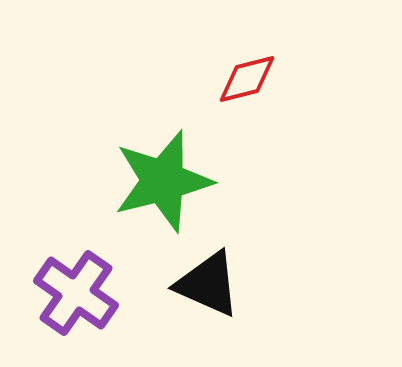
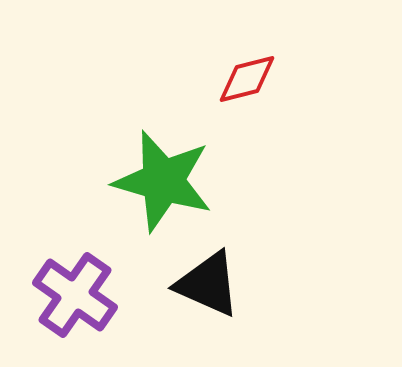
green star: rotated 30 degrees clockwise
purple cross: moved 1 px left, 2 px down
